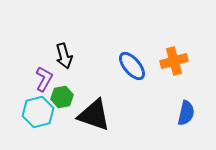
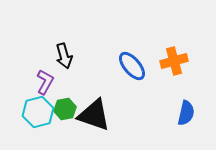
purple L-shape: moved 1 px right, 3 px down
green hexagon: moved 3 px right, 12 px down
